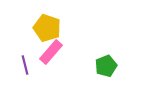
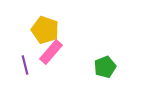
yellow pentagon: moved 2 px left, 2 px down
green pentagon: moved 1 px left, 1 px down
